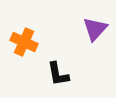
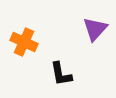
black L-shape: moved 3 px right
